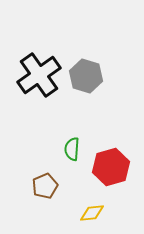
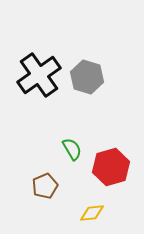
gray hexagon: moved 1 px right, 1 px down
green semicircle: rotated 145 degrees clockwise
